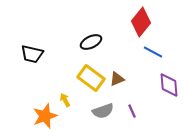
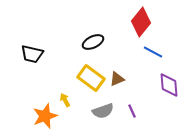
black ellipse: moved 2 px right
